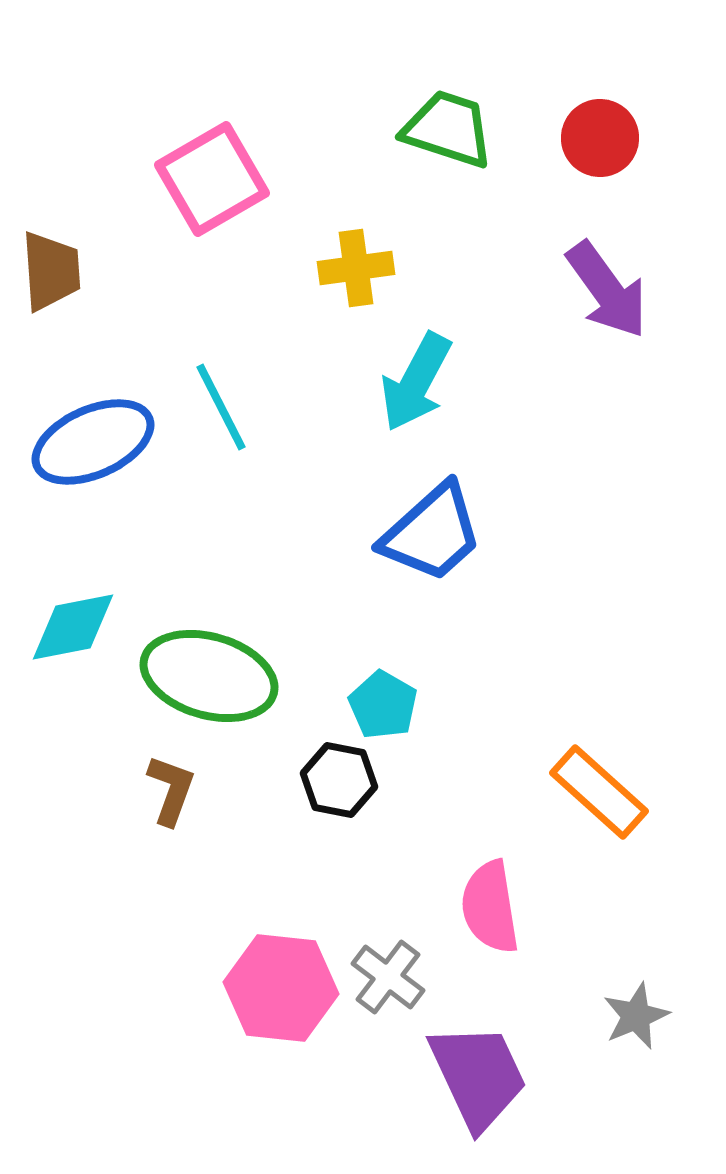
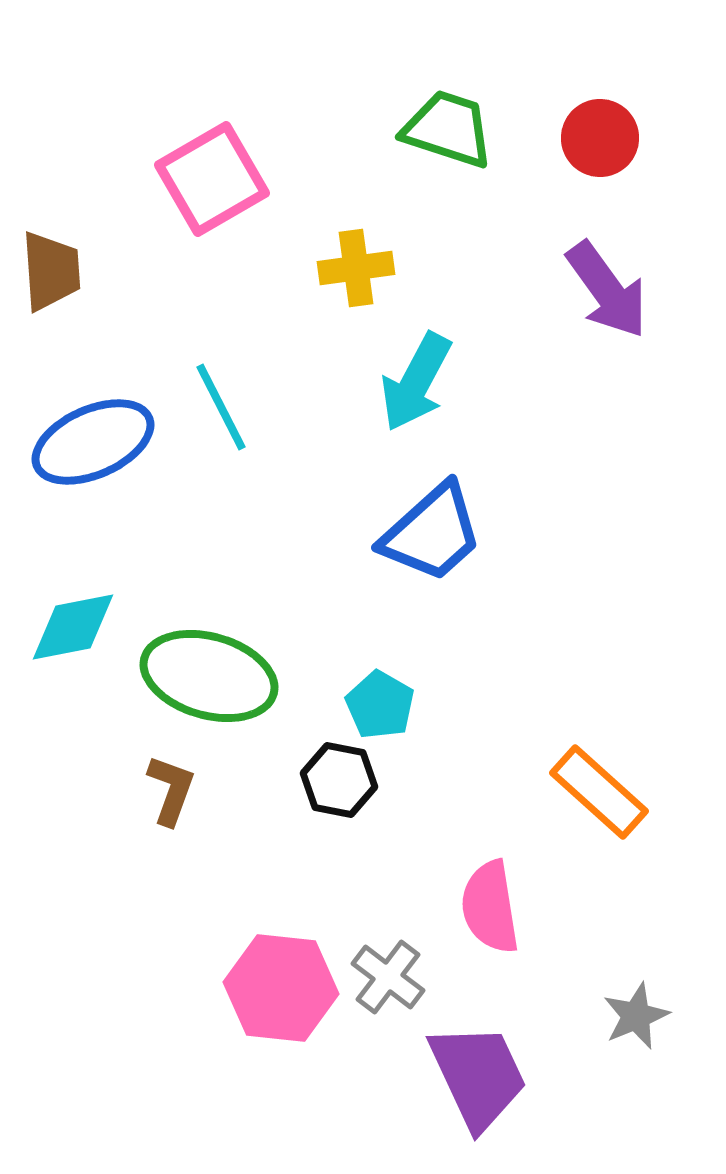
cyan pentagon: moved 3 px left
